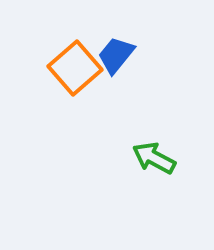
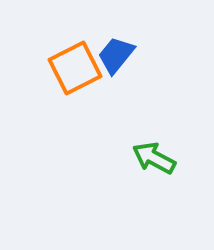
orange square: rotated 14 degrees clockwise
